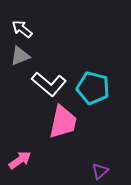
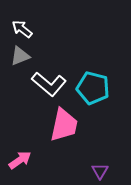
pink trapezoid: moved 1 px right, 3 px down
purple triangle: rotated 18 degrees counterclockwise
